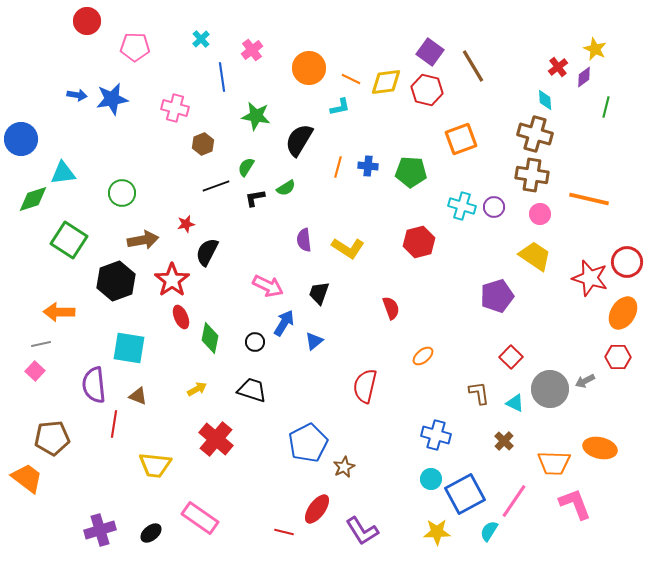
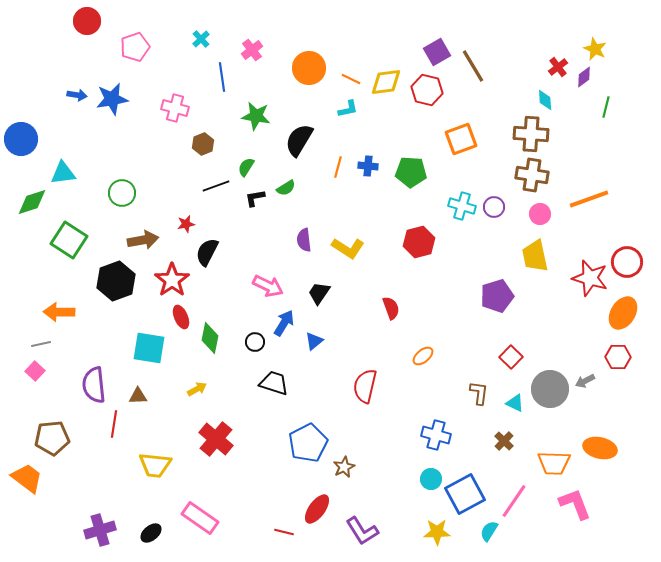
pink pentagon at (135, 47): rotated 20 degrees counterclockwise
purple square at (430, 52): moved 7 px right; rotated 24 degrees clockwise
cyan L-shape at (340, 107): moved 8 px right, 2 px down
brown cross at (535, 134): moved 4 px left; rotated 12 degrees counterclockwise
green diamond at (33, 199): moved 1 px left, 3 px down
orange line at (589, 199): rotated 33 degrees counterclockwise
yellow trapezoid at (535, 256): rotated 136 degrees counterclockwise
black trapezoid at (319, 293): rotated 15 degrees clockwise
cyan square at (129, 348): moved 20 px right
black trapezoid at (252, 390): moved 22 px right, 7 px up
brown L-shape at (479, 393): rotated 15 degrees clockwise
brown triangle at (138, 396): rotated 24 degrees counterclockwise
